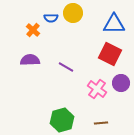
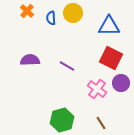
blue semicircle: rotated 88 degrees clockwise
blue triangle: moved 5 px left, 2 px down
orange cross: moved 6 px left, 19 px up
red square: moved 1 px right, 4 px down
purple line: moved 1 px right, 1 px up
brown line: rotated 64 degrees clockwise
